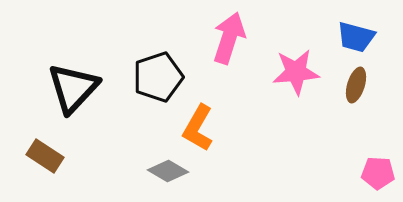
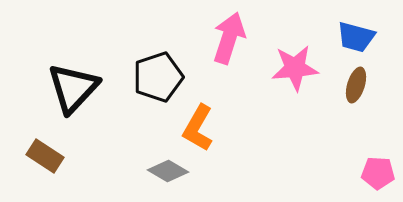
pink star: moved 1 px left, 4 px up
